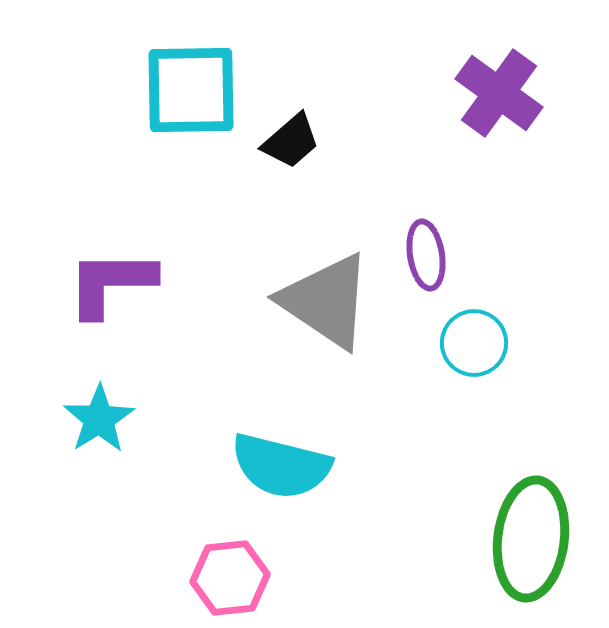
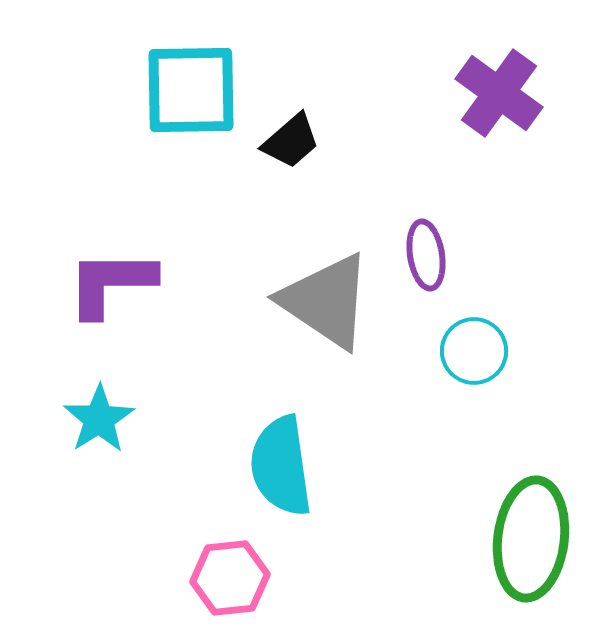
cyan circle: moved 8 px down
cyan semicircle: rotated 68 degrees clockwise
